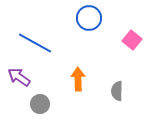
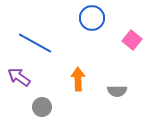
blue circle: moved 3 px right
gray semicircle: rotated 90 degrees counterclockwise
gray circle: moved 2 px right, 3 px down
